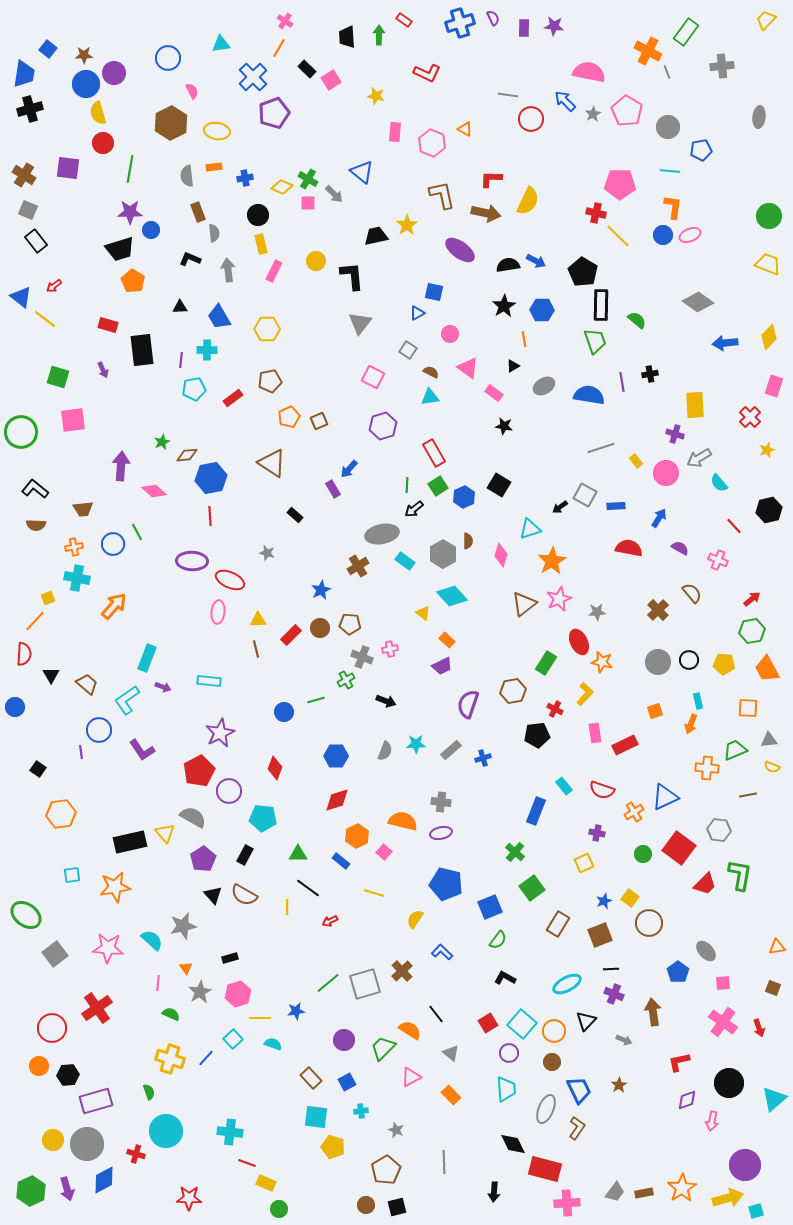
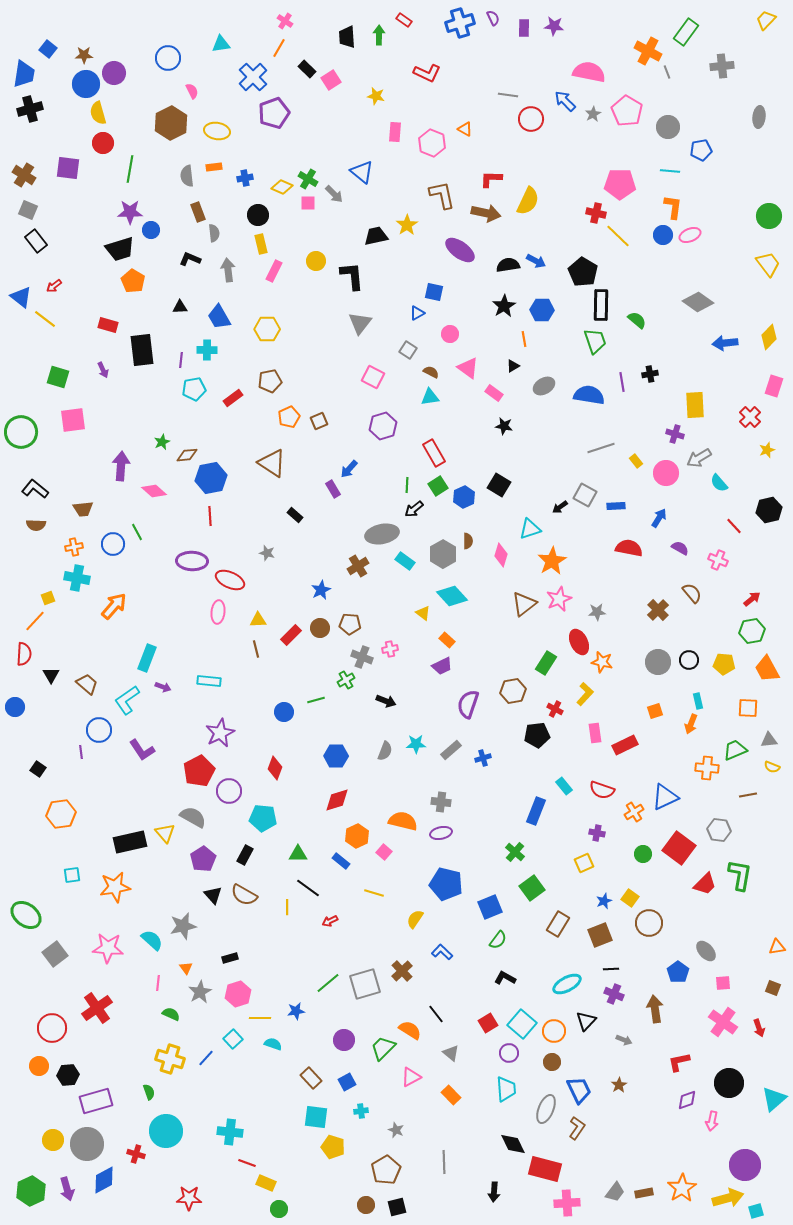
yellow trapezoid at (768, 264): rotated 32 degrees clockwise
brown arrow at (653, 1012): moved 2 px right, 3 px up
